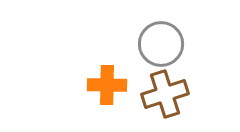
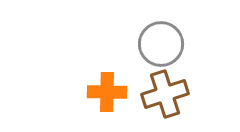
orange cross: moved 7 px down
